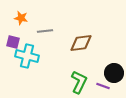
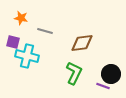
gray line: rotated 21 degrees clockwise
brown diamond: moved 1 px right
black circle: moved 3 px left, 1 px down
green L-shape: moved 5 px left, 9 px up
